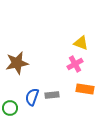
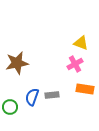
green circle: moved 1 px up
